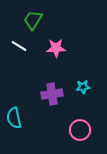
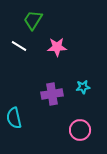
pink star: moved 1 px right, 1 px up
